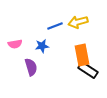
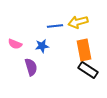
blue line: rotated 14 degrees clockwise
pink semicircle: rotated 32 degrees clockwise
orange rectangle: moved 2 px right, 5 px up
